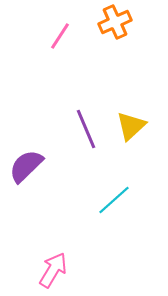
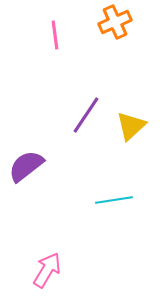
pink line: moved 5 px left, 1 px up; rotated 40 degrees counterclockwise
purple line: moved 14 px up; rotated 57 degrees clockwise
purple semicircle: rotated 6 degrees clockwise
cyan line: rotated 33 degrees clockwise
pink arrow: moved 6 px left
